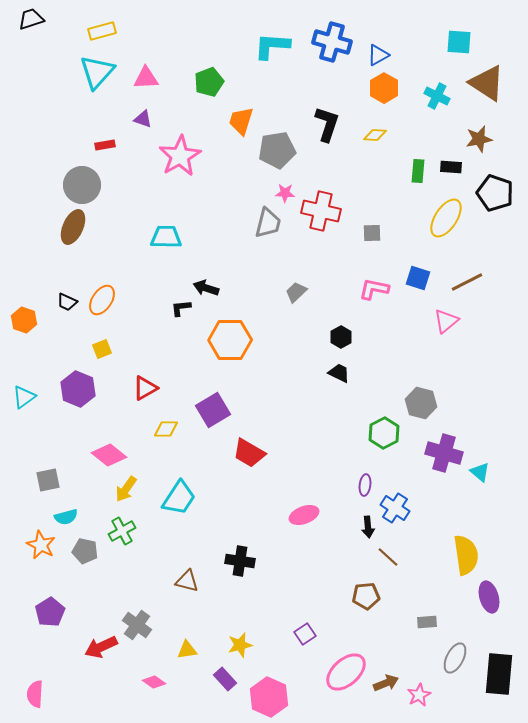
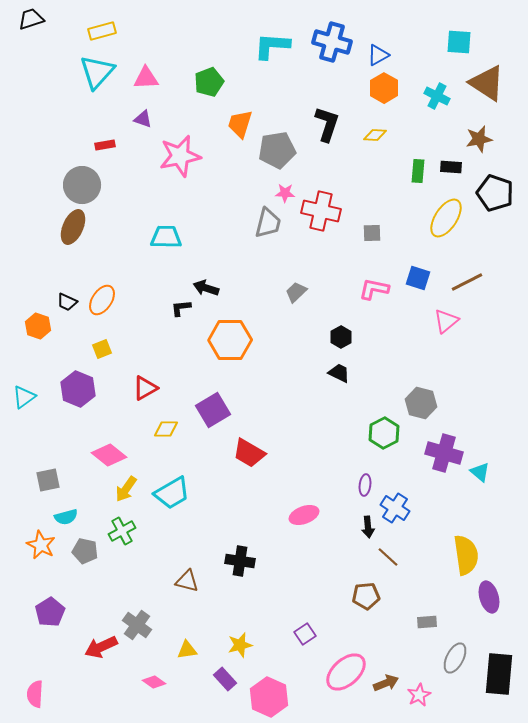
orange trapezoid at (241, 121): moved 1 px left, 3 px down
pink star at (180, 156): rotated 18 degrees clockwise
orange hexagon at (24, 320): moved 14 px right, 6 px down
cyan trapezoid at (179, 498): moved 7 px left, 5 px up; rotated 27 degrees clockwise
